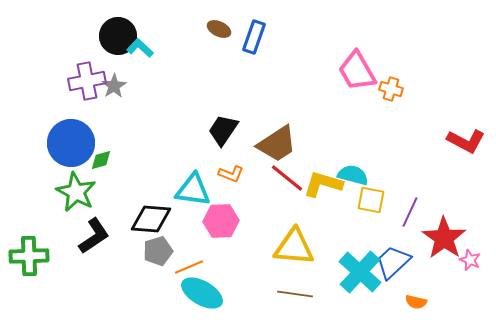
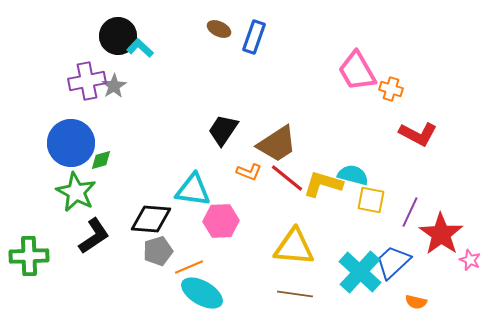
red L-shape: moved 48 px left, 7 px up
orange L-shape: moved 18 px right, 2 px up
red star: moved 3 px left, 4 px up
